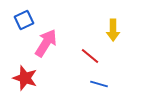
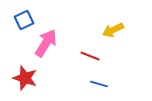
yellow arrow: rotated 65 degrees clockwise
red line: rotated 18 degrees counterclockwise
